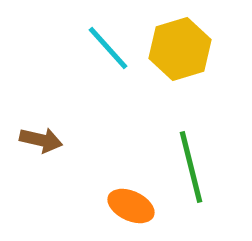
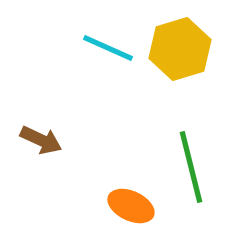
cyan line: rotated 24 degrees counterclockwise
brown arrow: rotated 12 degrees clockwise
